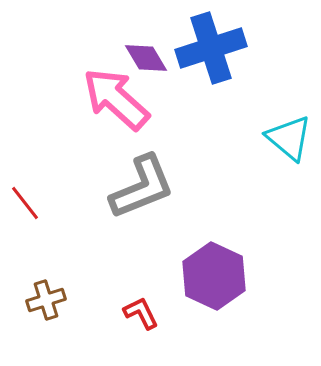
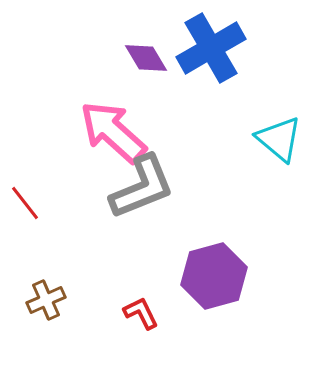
blue cross: rotated 12 degrees counterclockwise
pink arrow: moved 3 px left, 33 px down
cyan triangle: moved 10 px left, 1 px down
purple hexagon: rotated 20 degrees clockwise
brown cross: rotated 6 degrees counterclockwise
